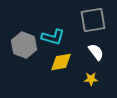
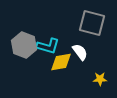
gray square: moved 1 px left, 3 px down; rotated 24 degrees clockwise
cyan L-shape: moved 5 px left, 9 px down
white semicircle: moved 16 px left
yellow star: moved 9 px right
